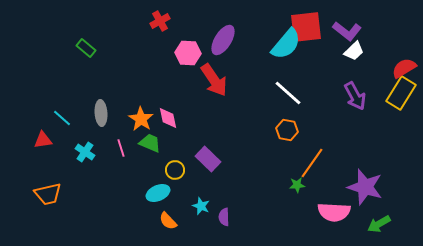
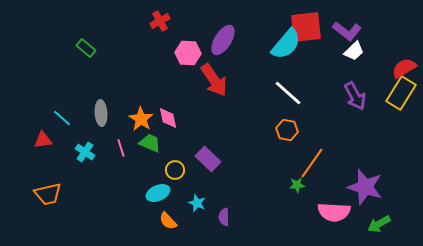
cyan star: moved 4 px left, 3 px up
